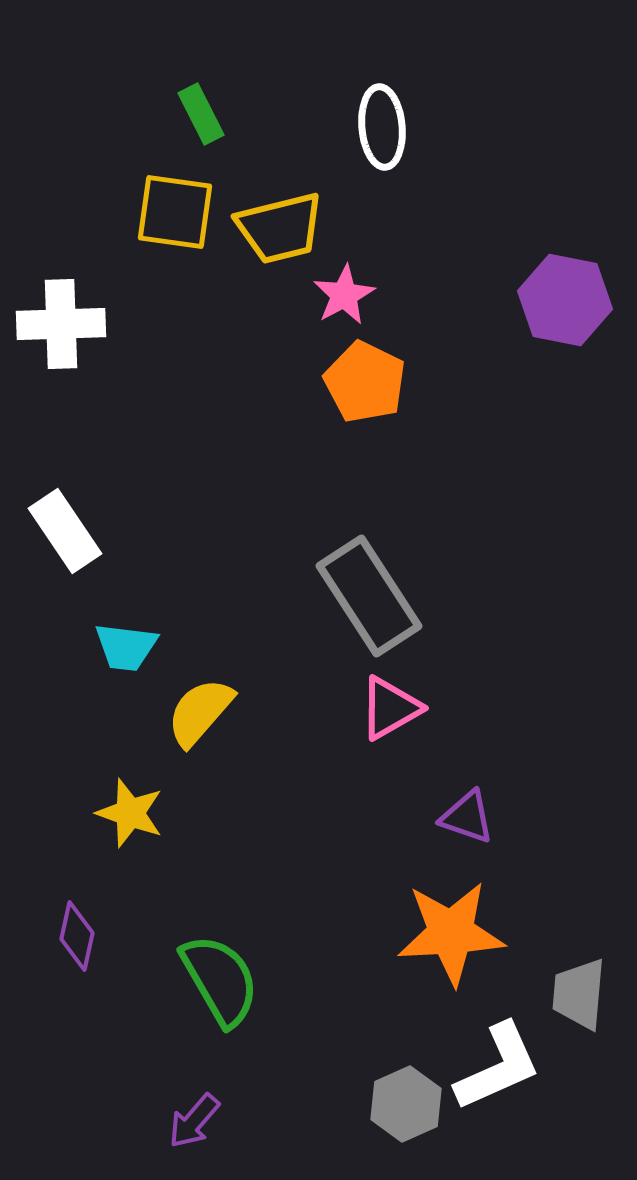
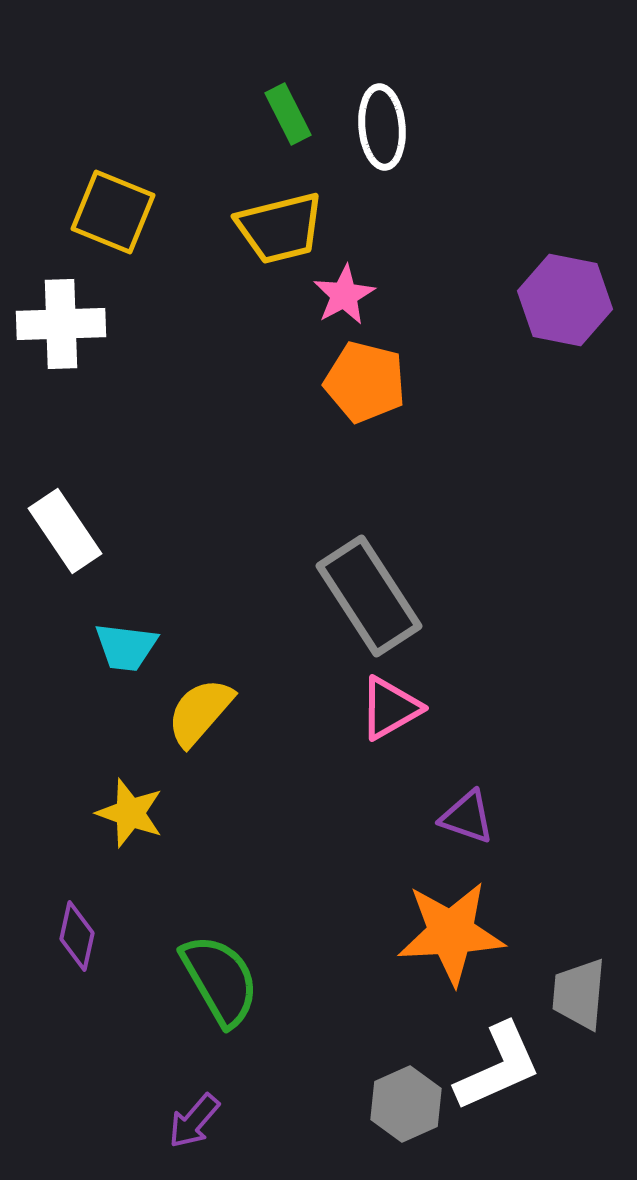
green rectangle: moved 87 px right
yellow square: moved 62 px left; rotated 14 degrees clockwise
orange pentagon: rotated 12 degrees counterclockwise
